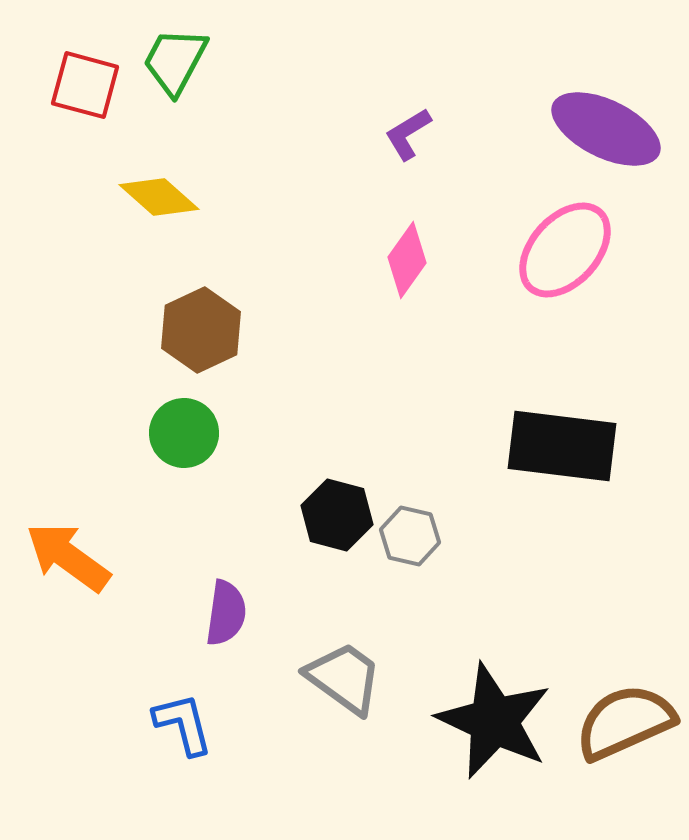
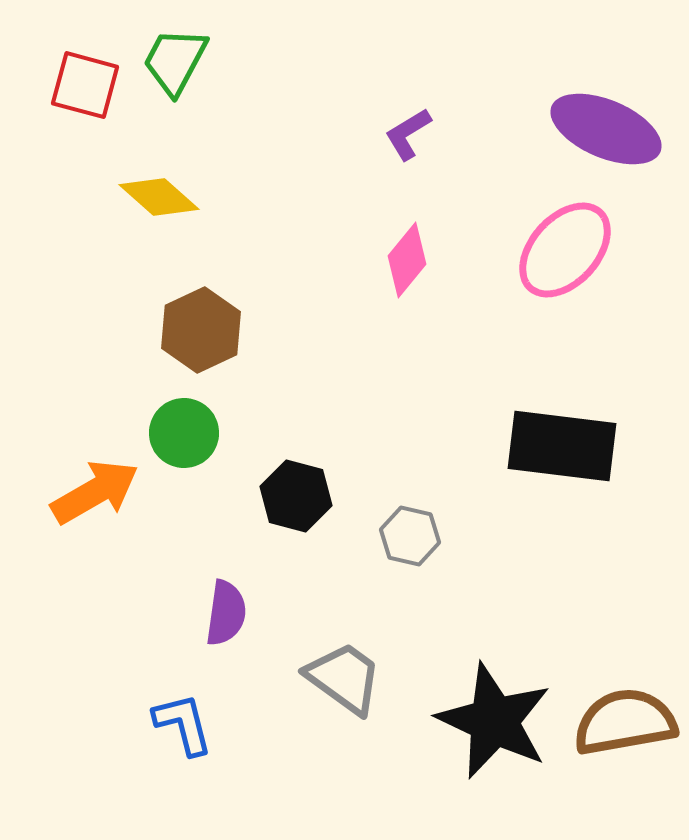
purple ellipse: rotated 3 degrees counterclockwise
pink diamond: rotated 4 degrees clockwise
black hexagon: moved 41 px left, 19 px up
orange arrow: moved 27 px right, 65 px up; rotated 114 degrees clockwise
brown semicircle: rotated 14 degrees clockwise
